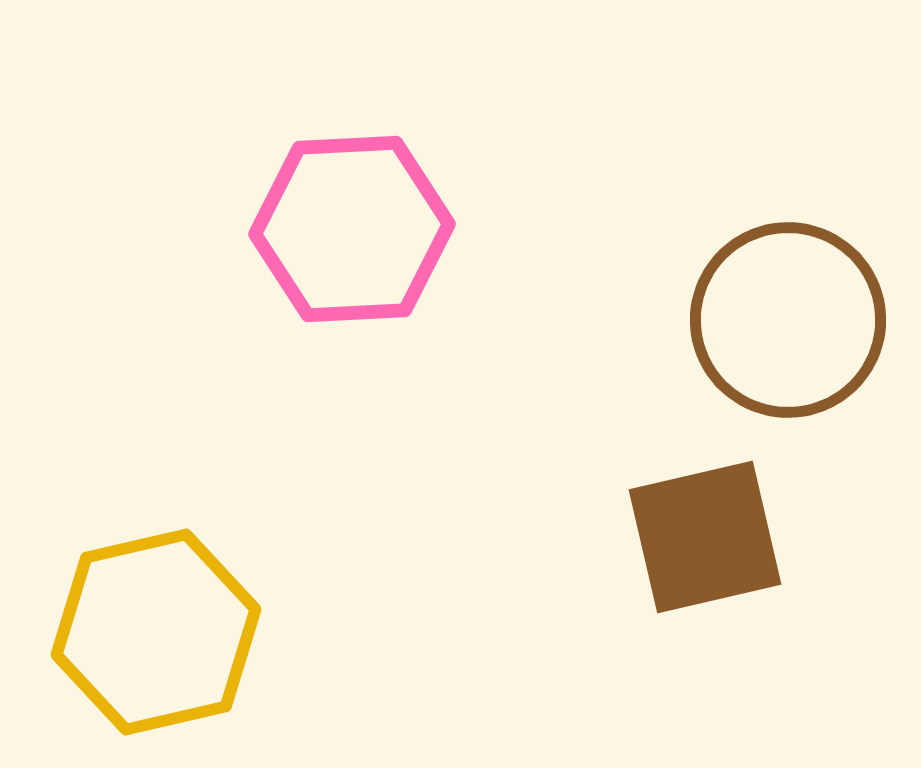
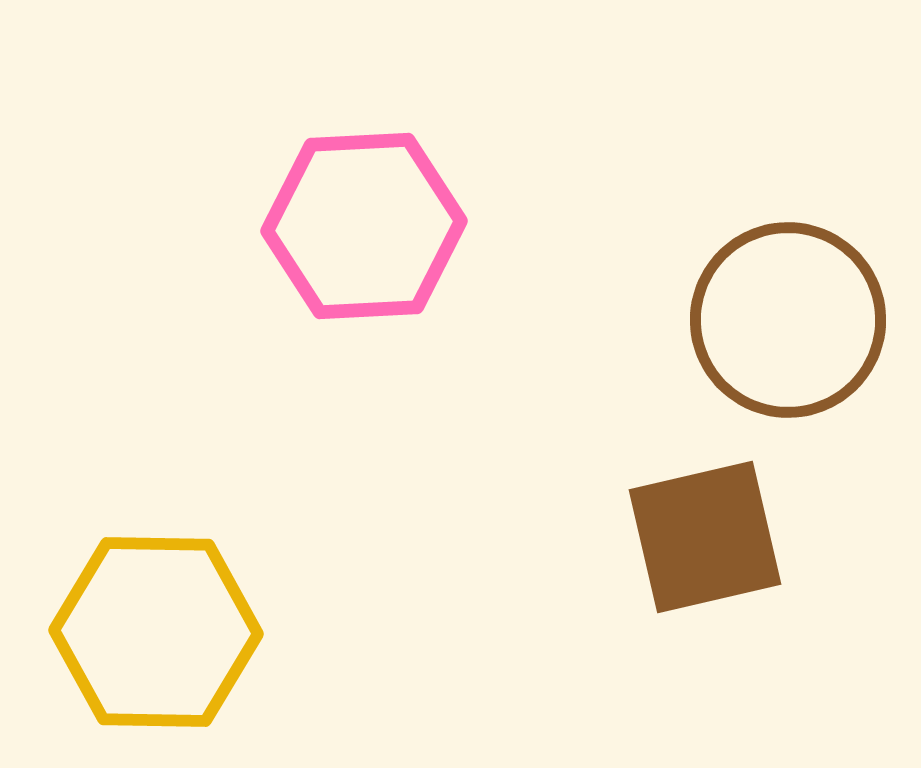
pink hexagon: moved 12 px right, 3 px up
yellow hexagon: rotated 14 degrees clockwise
